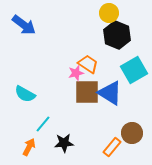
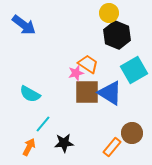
cyan semicircle: moved 5 px right
